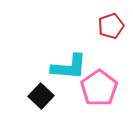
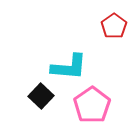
red pentagon: moved 3 px right; rotated 15 degrees counterclockwise
pink pentagon: moved 7 px left, 17 px down
